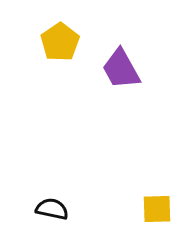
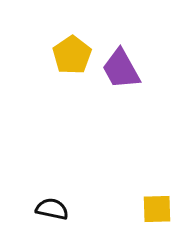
yellow pentagon: moved 12 px right, 13 px down
